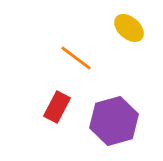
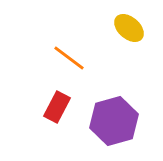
orange line: moved 7 px left
